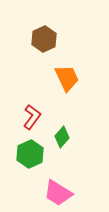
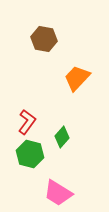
brown hexagon: rotated 25 degrees counterclockwise
orange trapezoid: moved 10 px right; rotated 112 degrees counterclockwise
red L-shape: moved 5 px left, 5 px down
green hexagon: rotated 20 degrees counterclockwise
